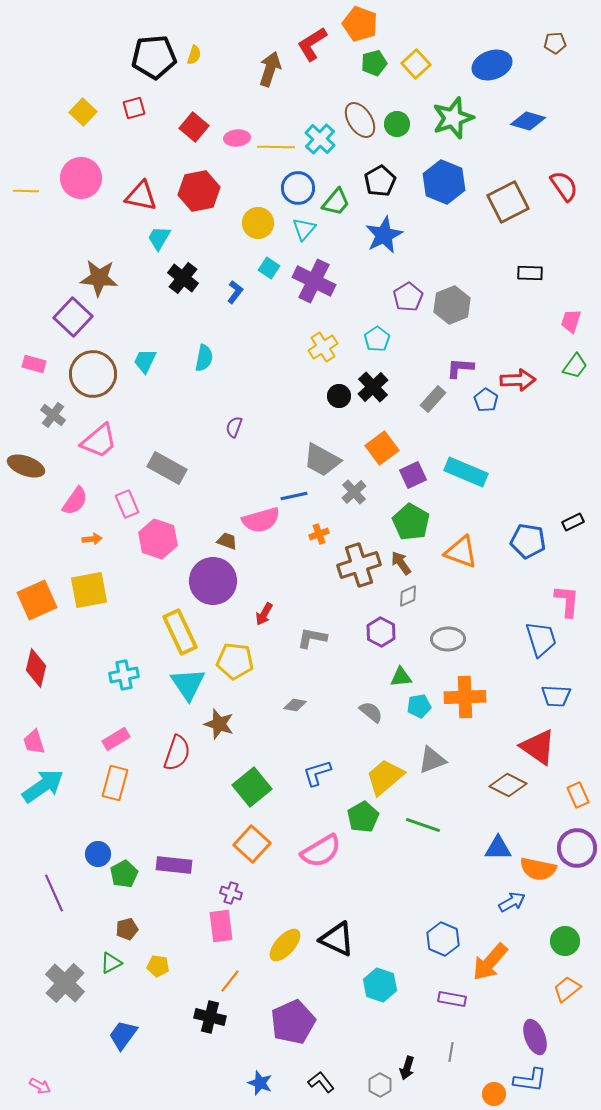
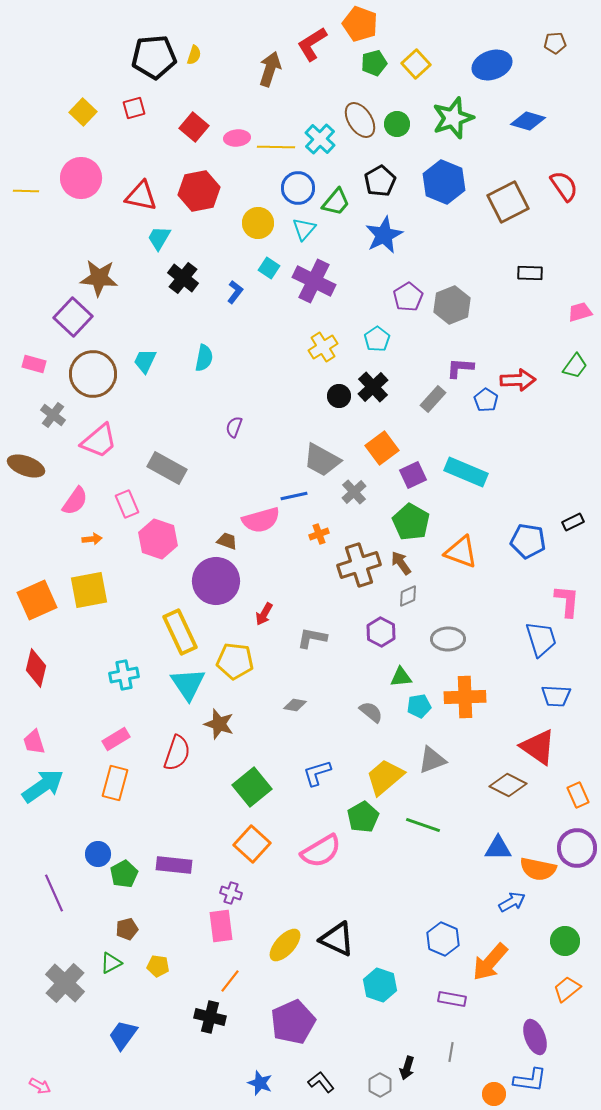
pink trapezoid at (571, 321): moved 9 px right, 9 px up; rotated 55 degrees clockwise
purple circle at (213, 581): moved 3 px right
